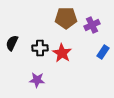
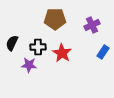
brown pentagon: moved 11 px left, 1 px down
black cross: moved 2 px left, 1 px up
purple star: moved 8 px left, 15 px up
